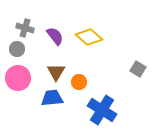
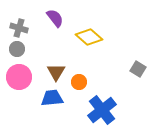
gray cross: moved 6 px left
purple semicircle: moved 18 px up
pink circle: moved 1 px right, 1 px up
blue cross: rotated 20 degrees clockwise
